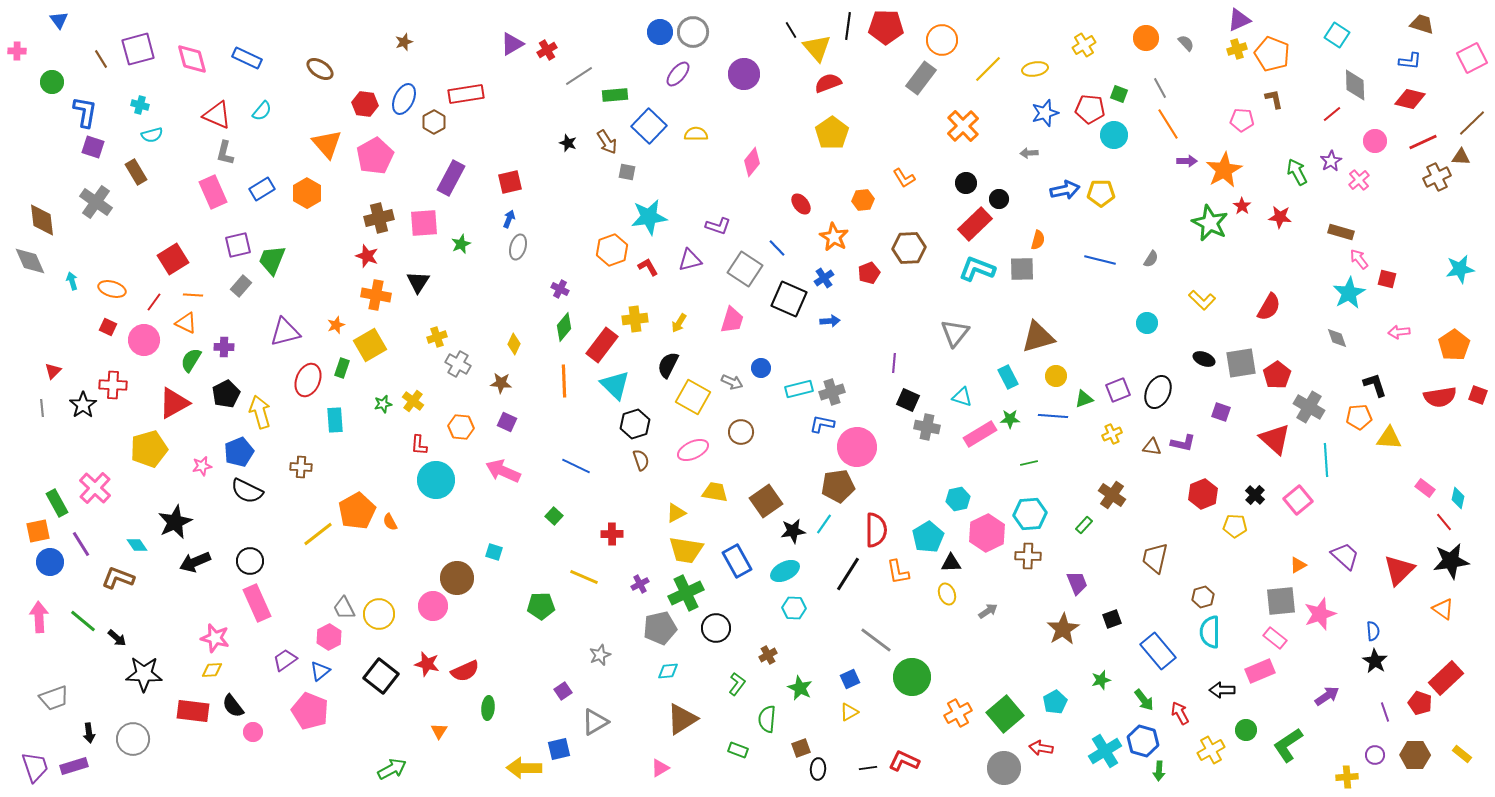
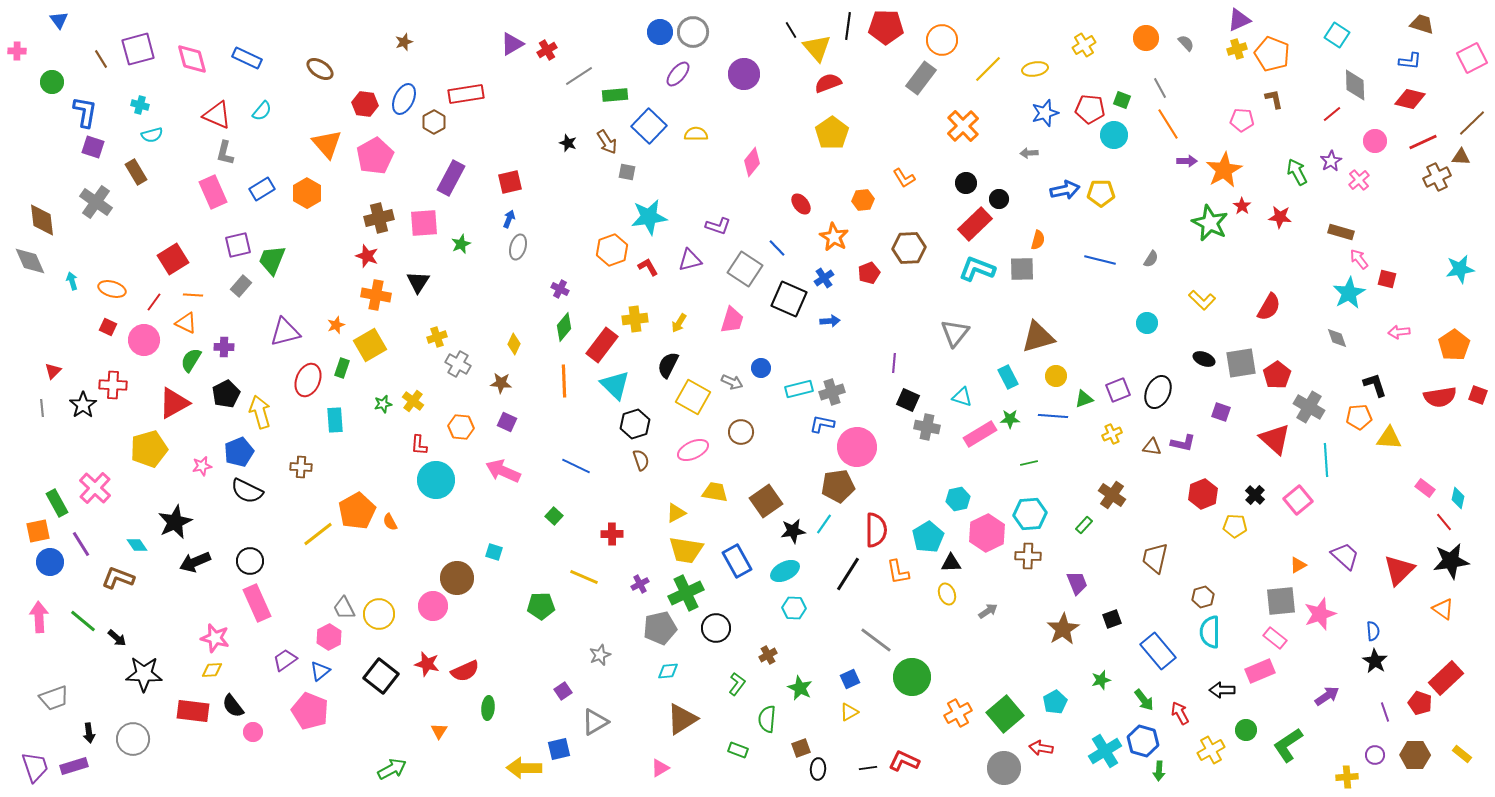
green square at (1119, 94): moved 3 px right, 6 px down
